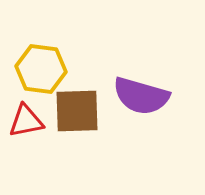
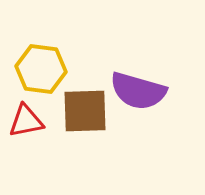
purple semicircle: moved 3 px left, 5 px up
brown square: moved 8 px right
